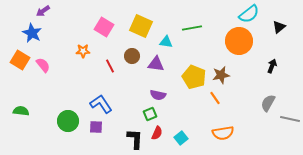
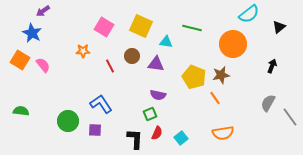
green line: rotated 24 degrees clockwise
orange circle: moved 6 px left, 3 px down
gray line: moved 2 px up; rotated 42 degrees clockwise
purple square: moved 1 px left, 3 px down
